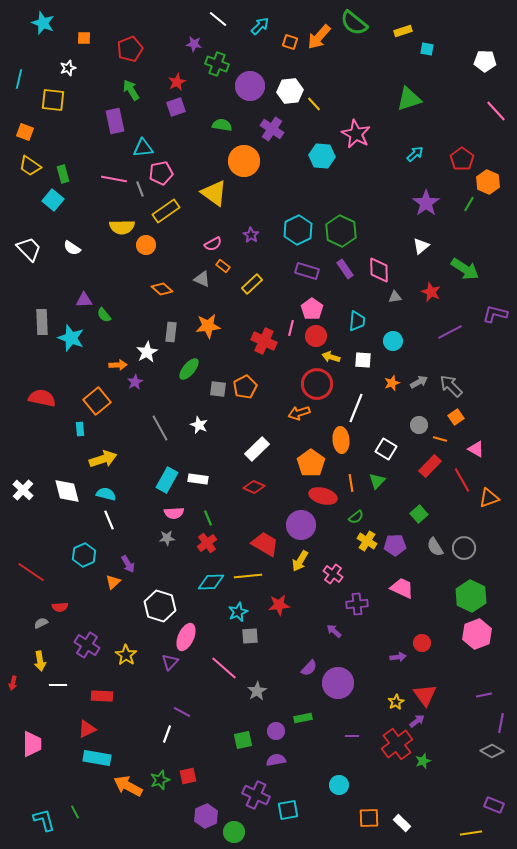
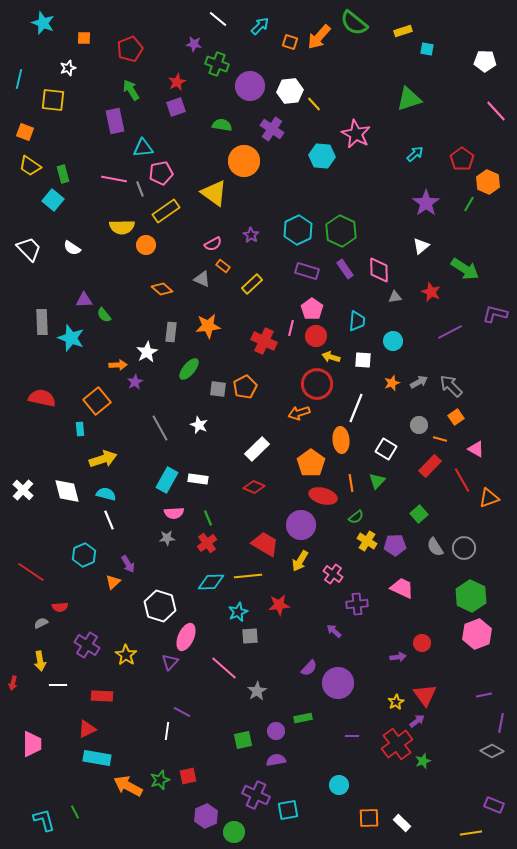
white line at (167, 734): moved 3 px up; rotated 12 degrees counterclockwise
